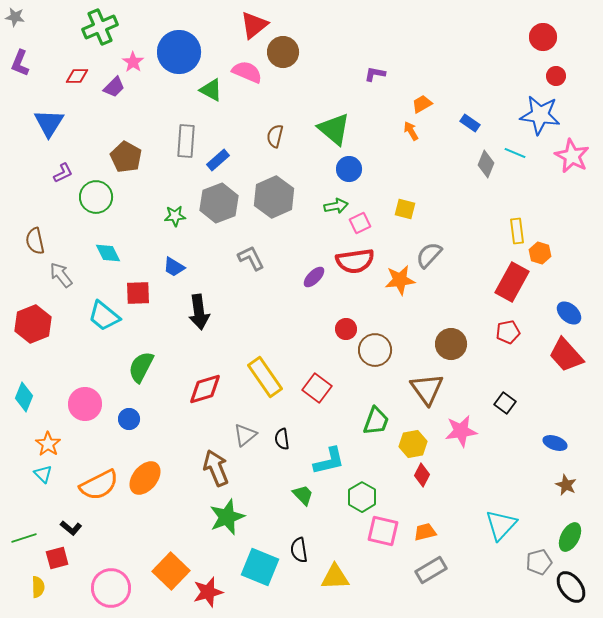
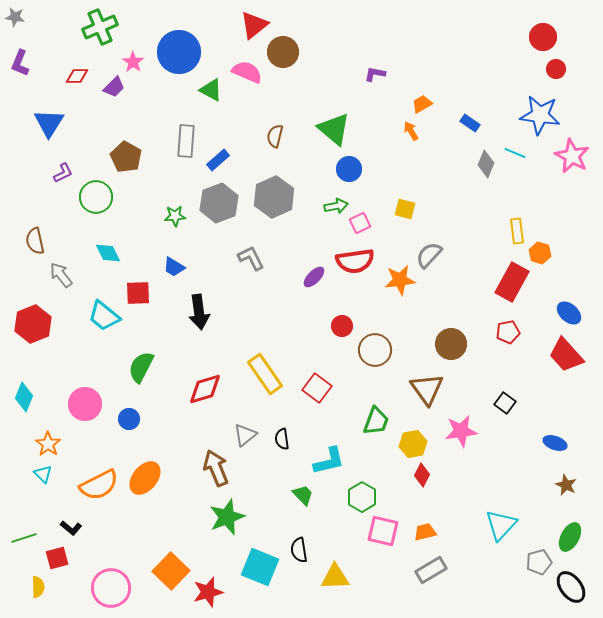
red circle at (556, 76): moved 7 px up
red circle at (346, 329): moved 4 px left, 3 px up
yellow rectangle at (265, 377): moved 3 px up
